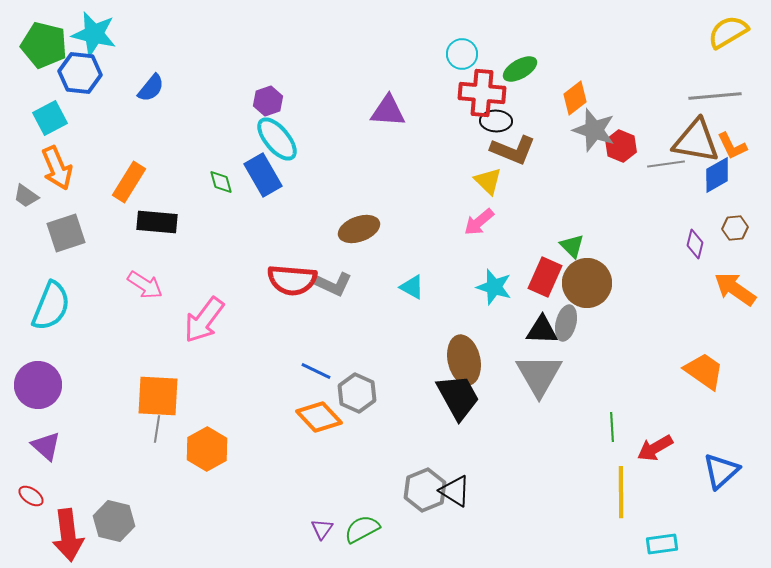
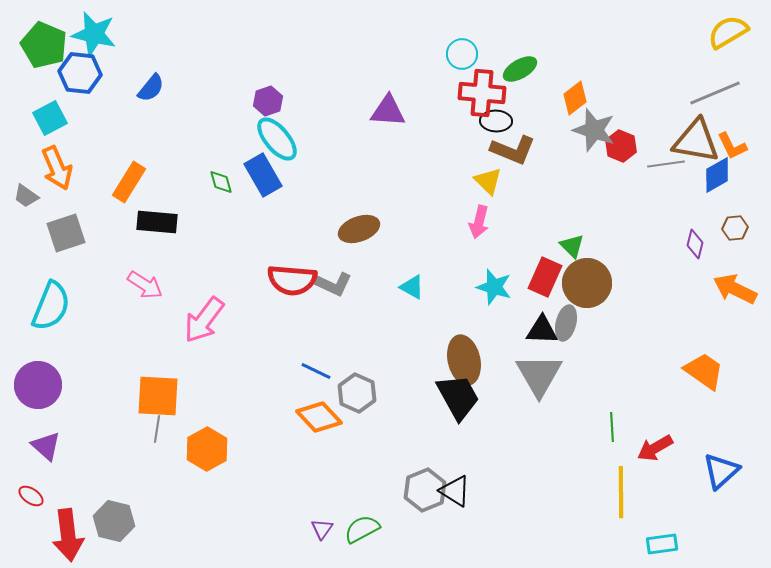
green pentagon at (44, 45): rotated 9 degrees clockwise
gray line at (715, 96): moved 3 px up; rotated 18 degrees counterclockwise
pink arrow at (479, 222): rotated 36 degrees counterclockwise
orange arrow at (735, 289): rotated 9 degrees counterclockwise
